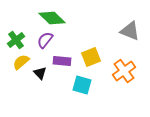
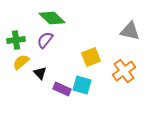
gray triangle: rotated 10 degrees counterclockwise
green cross: rotated 30 degrees clockwise
purple rectangle: moved 28 px down; rotated 18 degrees clockwise
